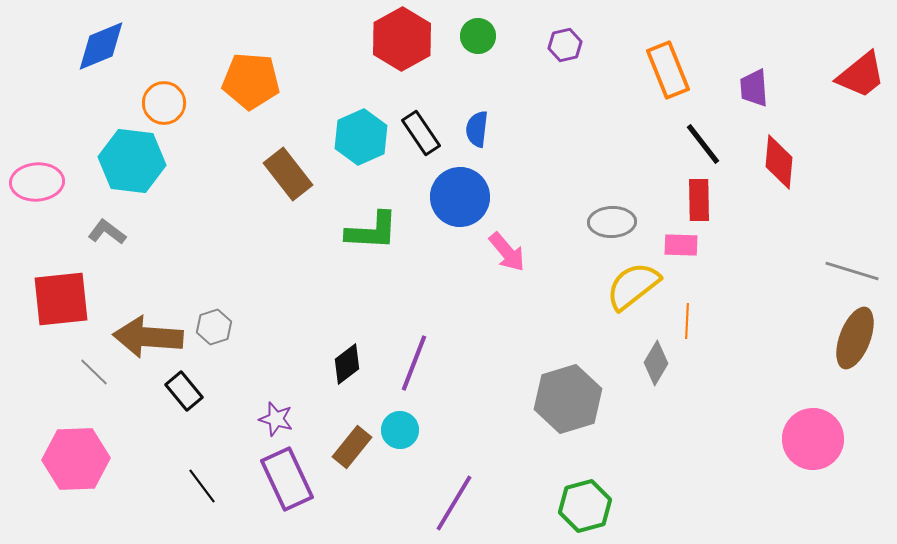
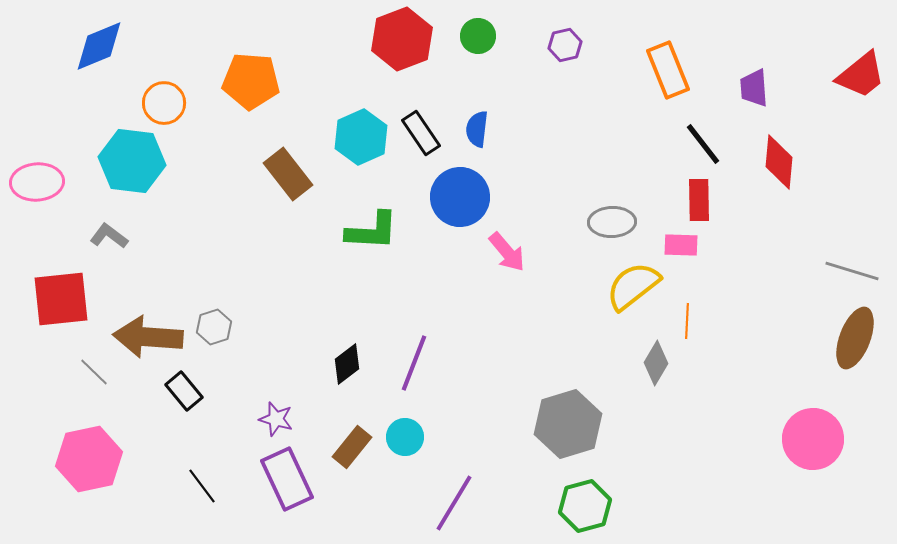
red hexagon at (402, 39): rotated 8 degrees clockwise
blue diamond at (101, 46): moved 2 px left
gray L-shape at (107, 232): moved 2 px right, 4 px down
gray hexagon at (568, 399): moved 25 px down
cyan circle at (400, 430): moved 5 px right, 7 px down
pink hexagon at (76, 459): moved 13 px right; rotated 10 degrees counterclockwise
